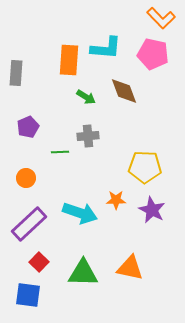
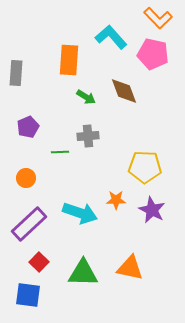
orange L-shape: moved 3 px left
cyan L-shape: moved 5 px right, 11 px up; rotated 136 degrees counterclockwise
